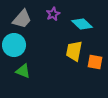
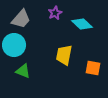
purple star: moved 2 px right, 1 px up
gray trapezoid: moved 1 px left
yellow trapezoid: moved 10 px left, 4 px down
orange square: moved 2 px left, 6 px down
